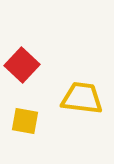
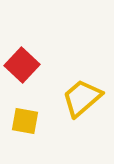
yellow trapezoid: rotated 48 degrees counterclockwise
